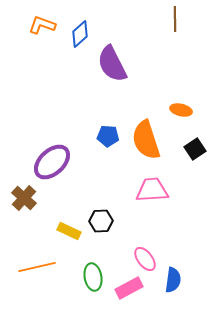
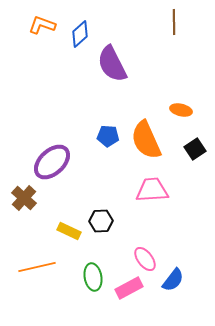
brown line: moved 1 px left, 3 px down
orange semicircle: rotated 6 degrees counterclockwise
blue semicircle: rotated 30 degrees clockwise
